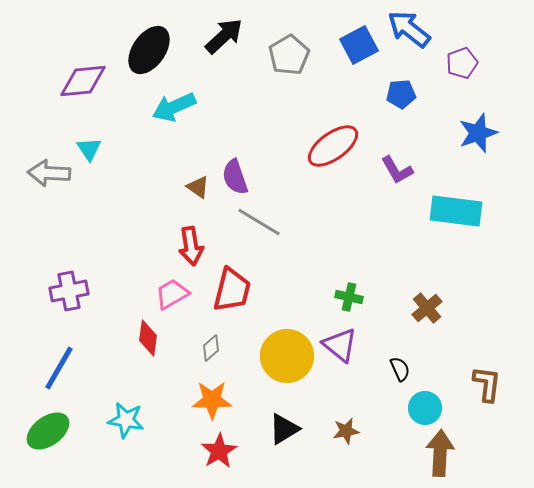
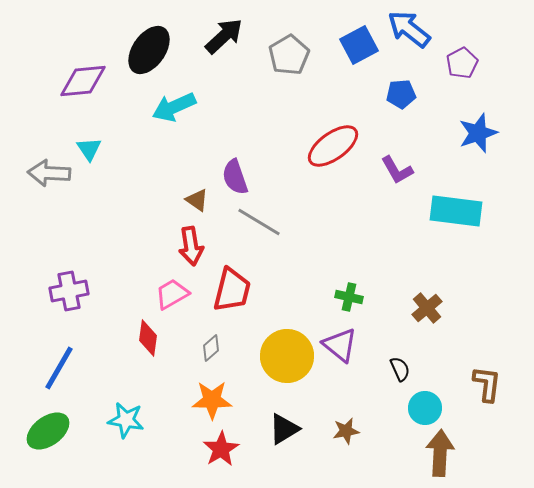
purple pentagon: rotated 8 degrees counterclockwise
brown triangle: moved 1 px left, 13 px down
red star: moved 2 px right, 2 px up
